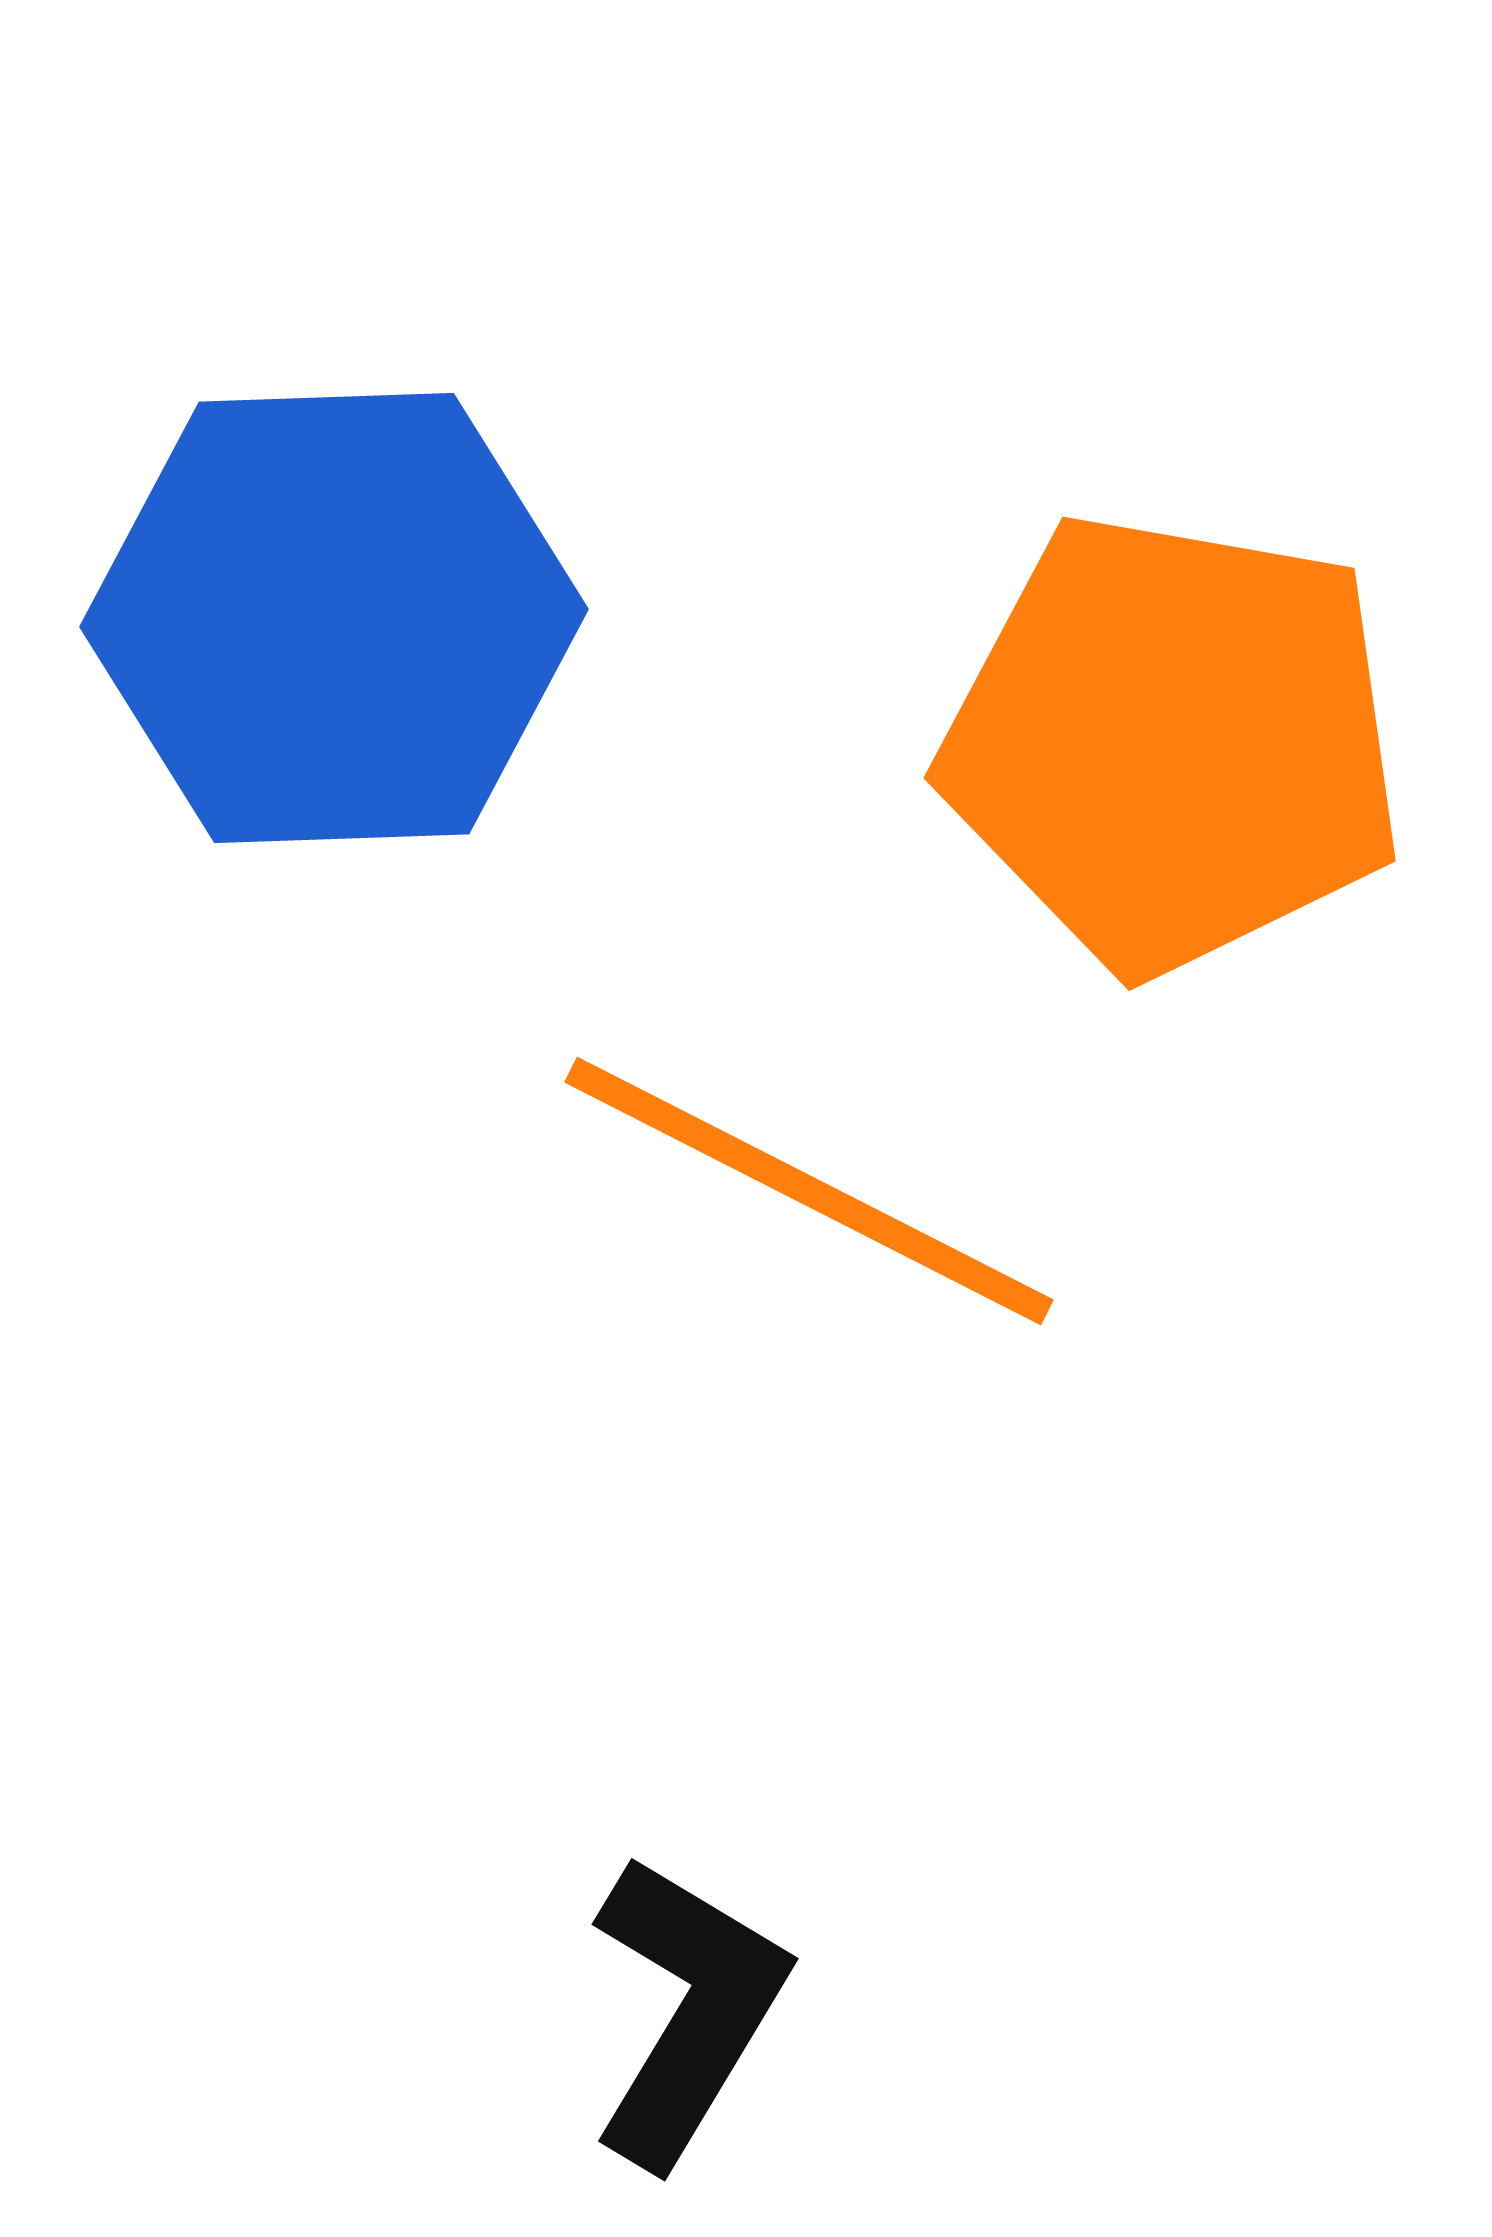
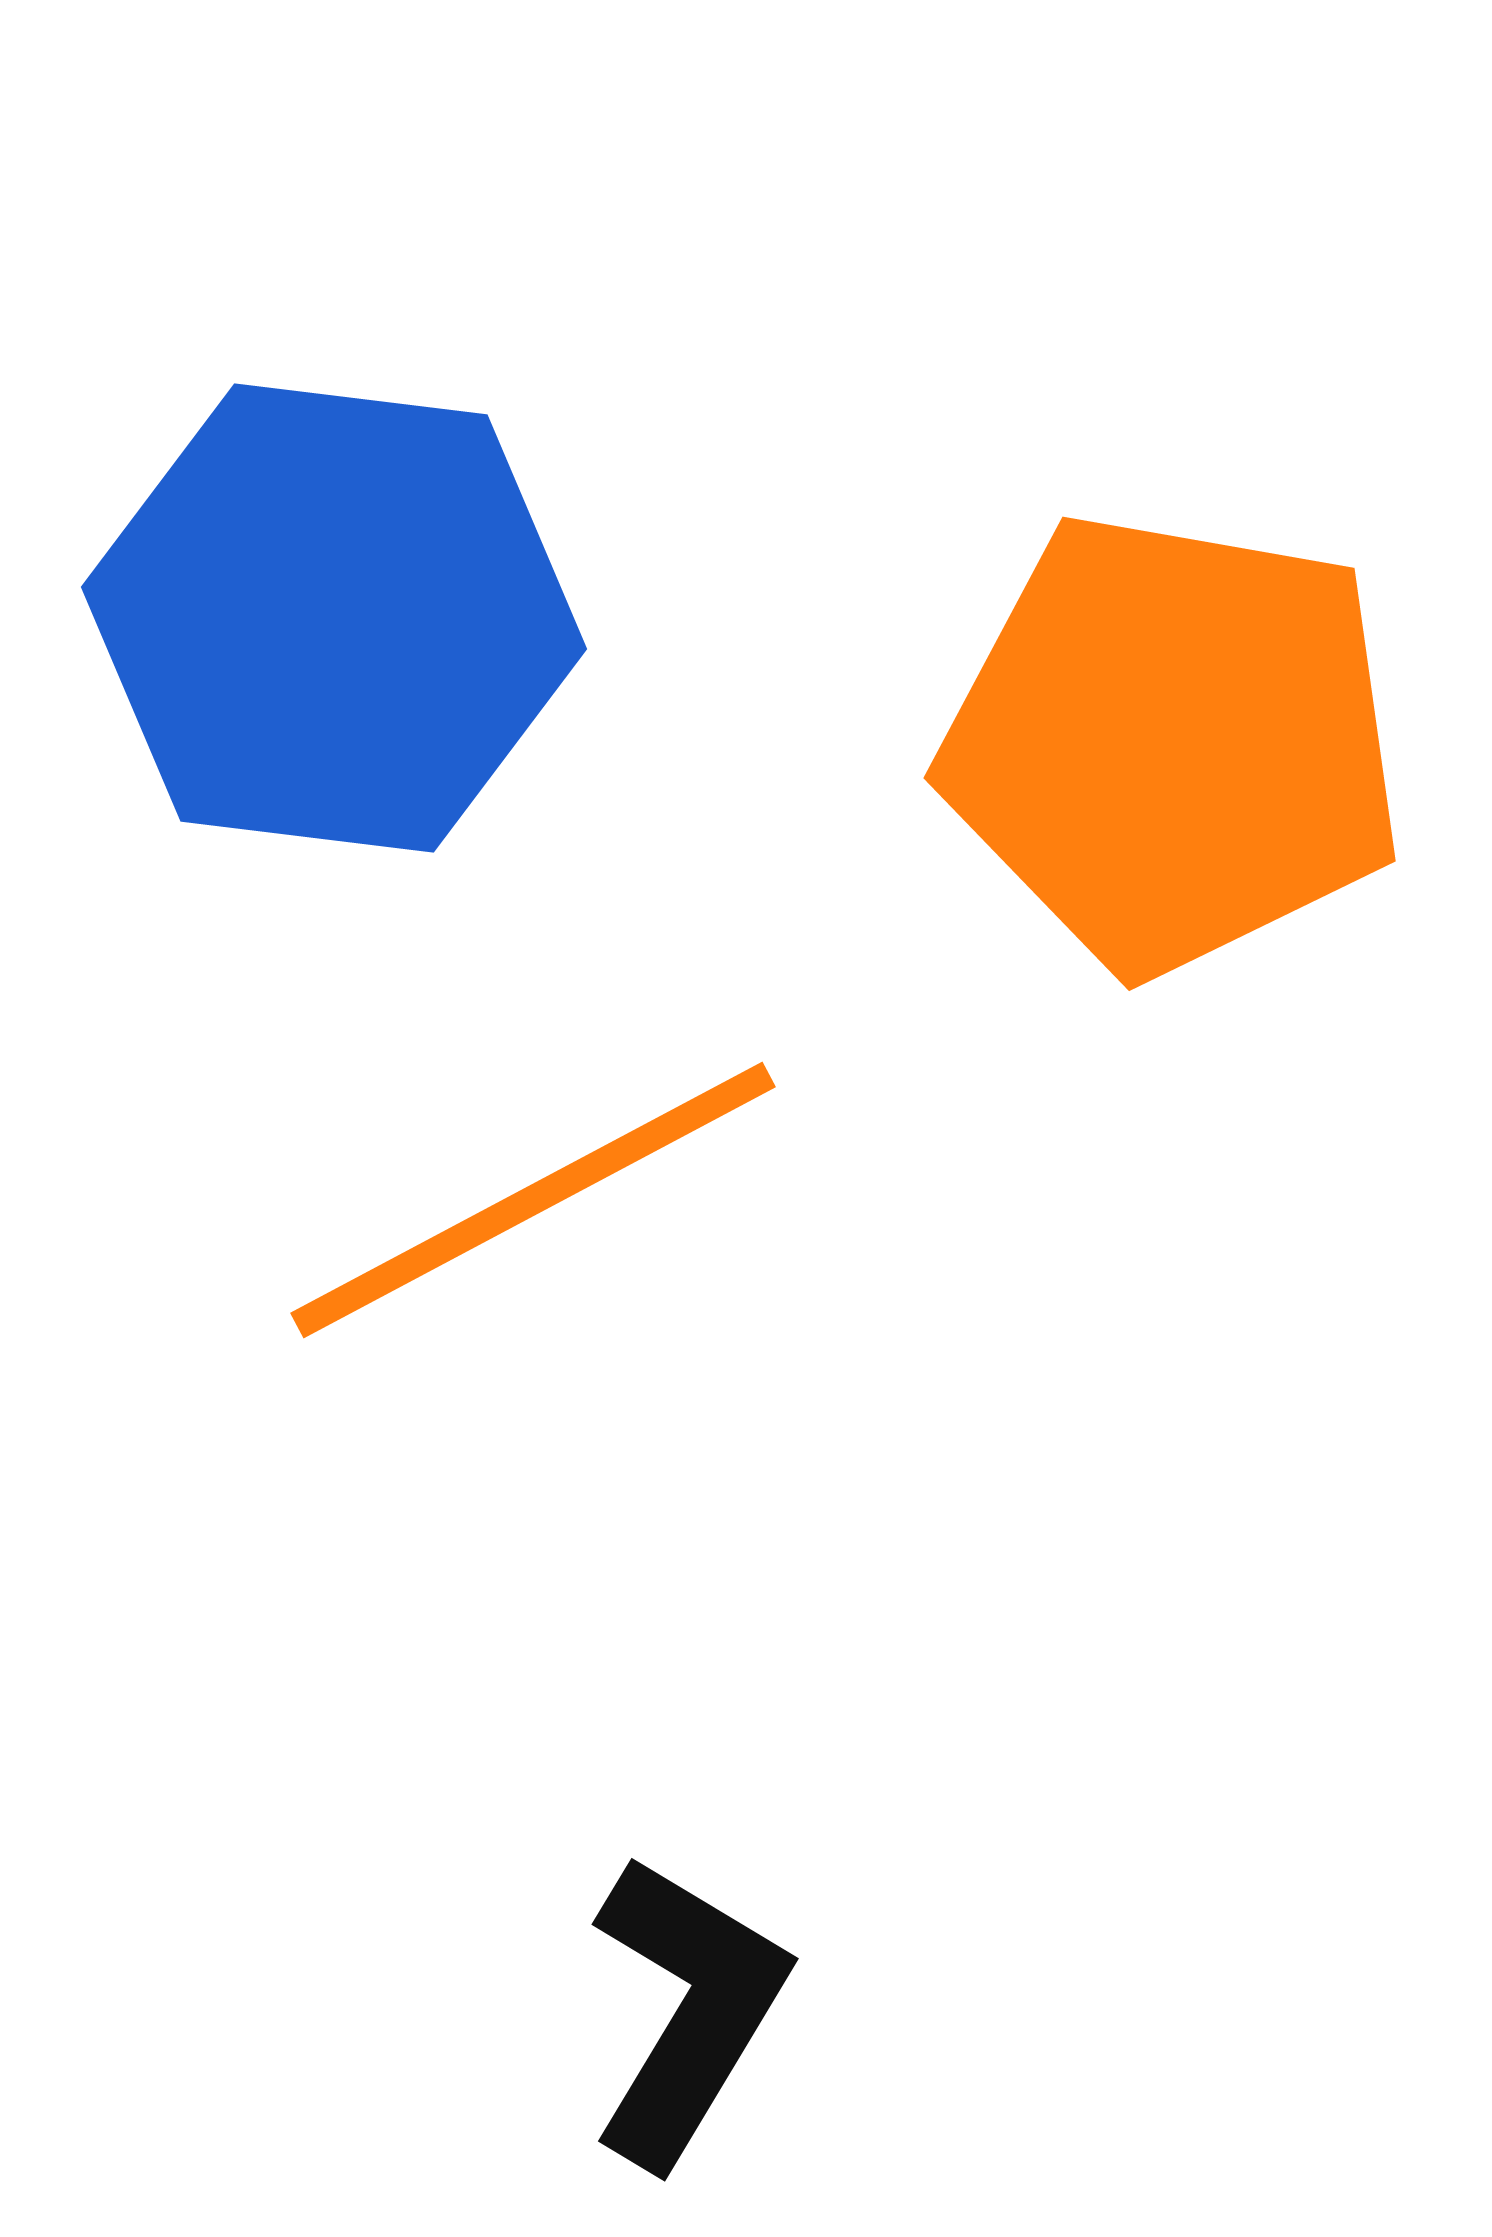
blue hexagon: rotated 9 degrees clockwise
orange line: moved 276 px left, 9 px down; rotated 55 degrees counterclockwise
